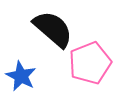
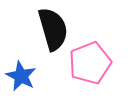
black semicircle: rotated 33 degrees clockwise
